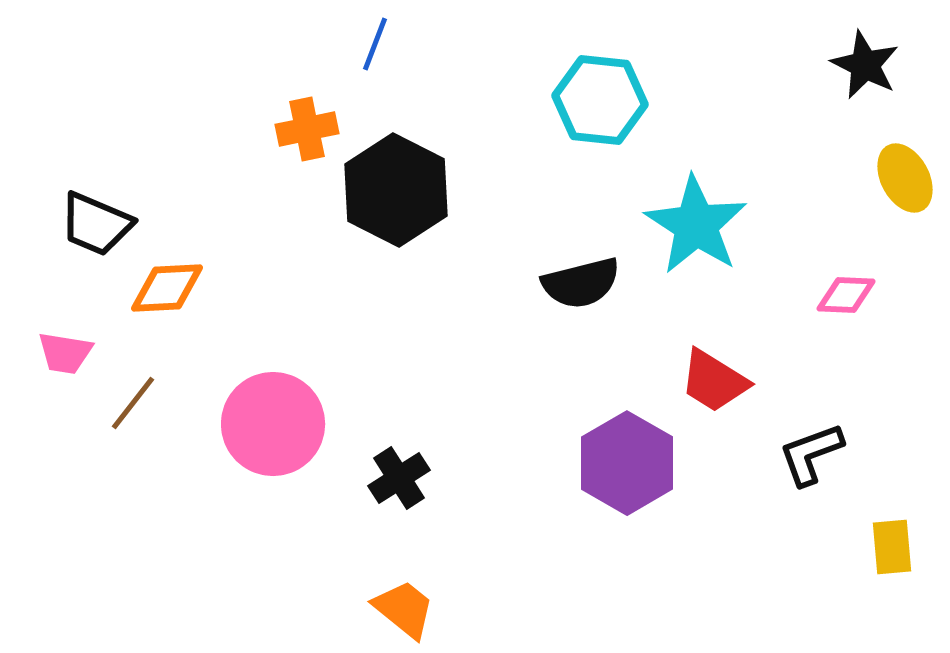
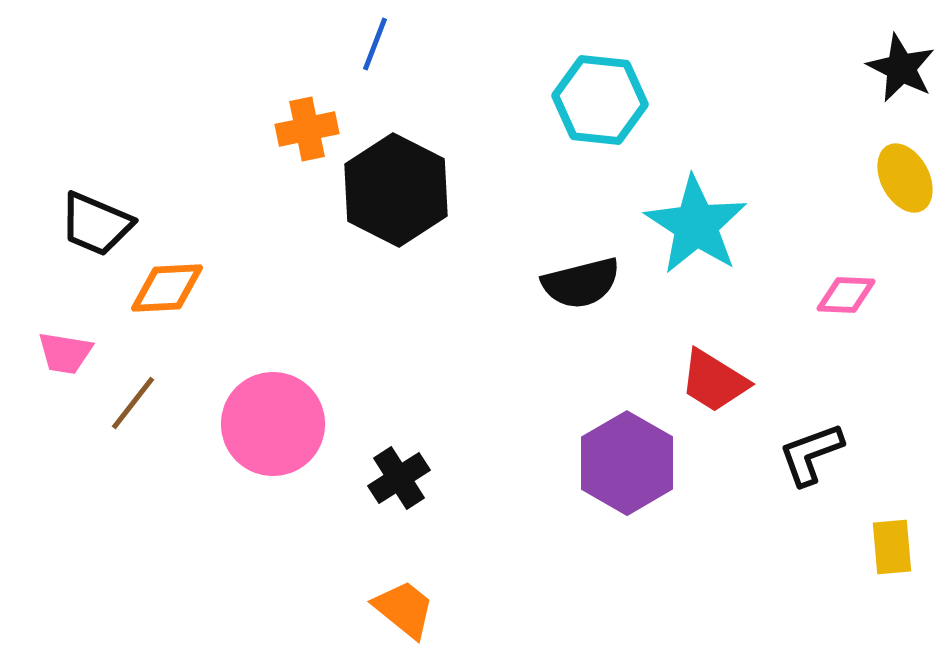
black star: moved 36 px right, 3 px down
